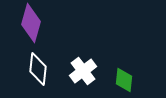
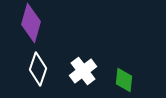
white diamond: rotated 12 degrees clockwise
